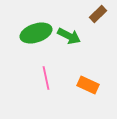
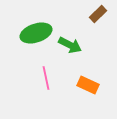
green arrow: moved 1 px right, 9 px down
